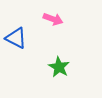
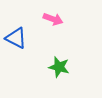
green star: rotated 15 degrees counterclockwise
